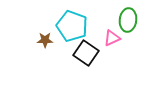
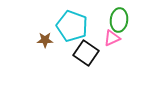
green ellipse: moved 9 px left
